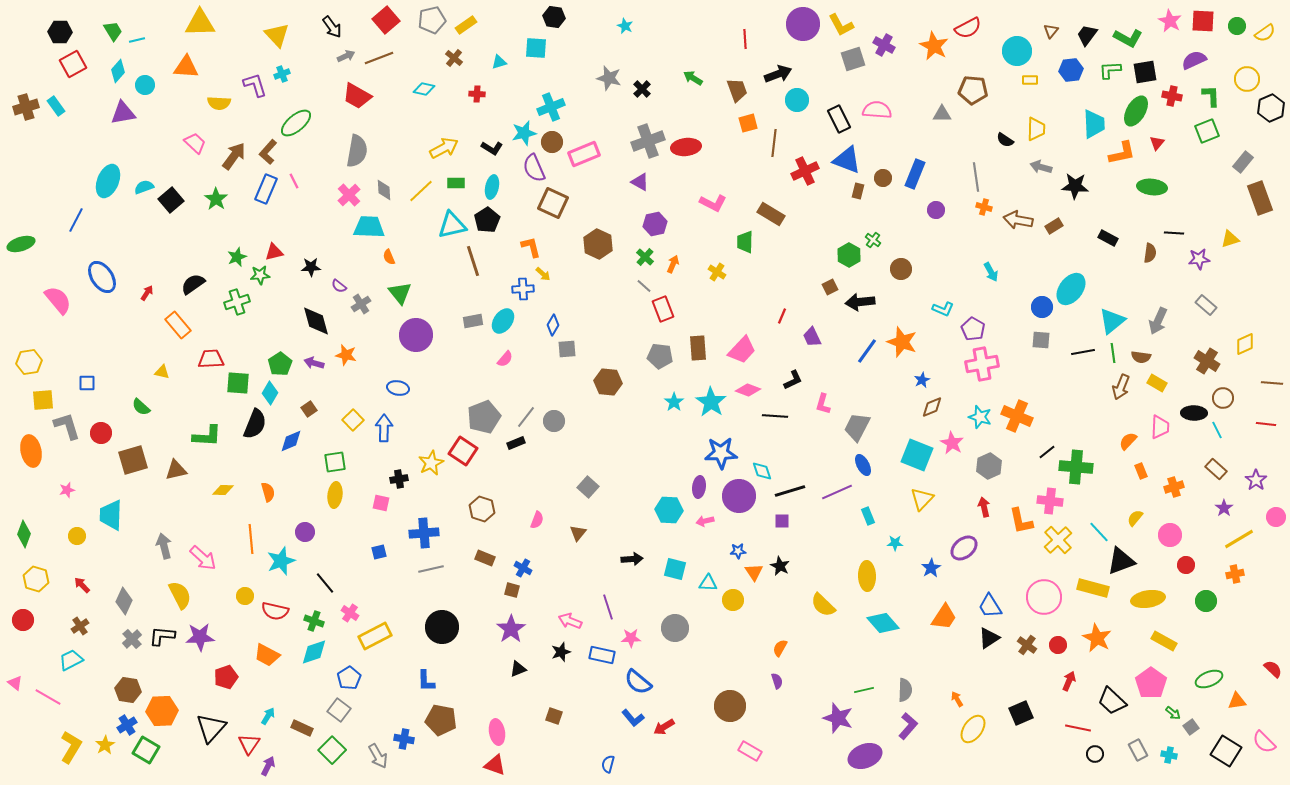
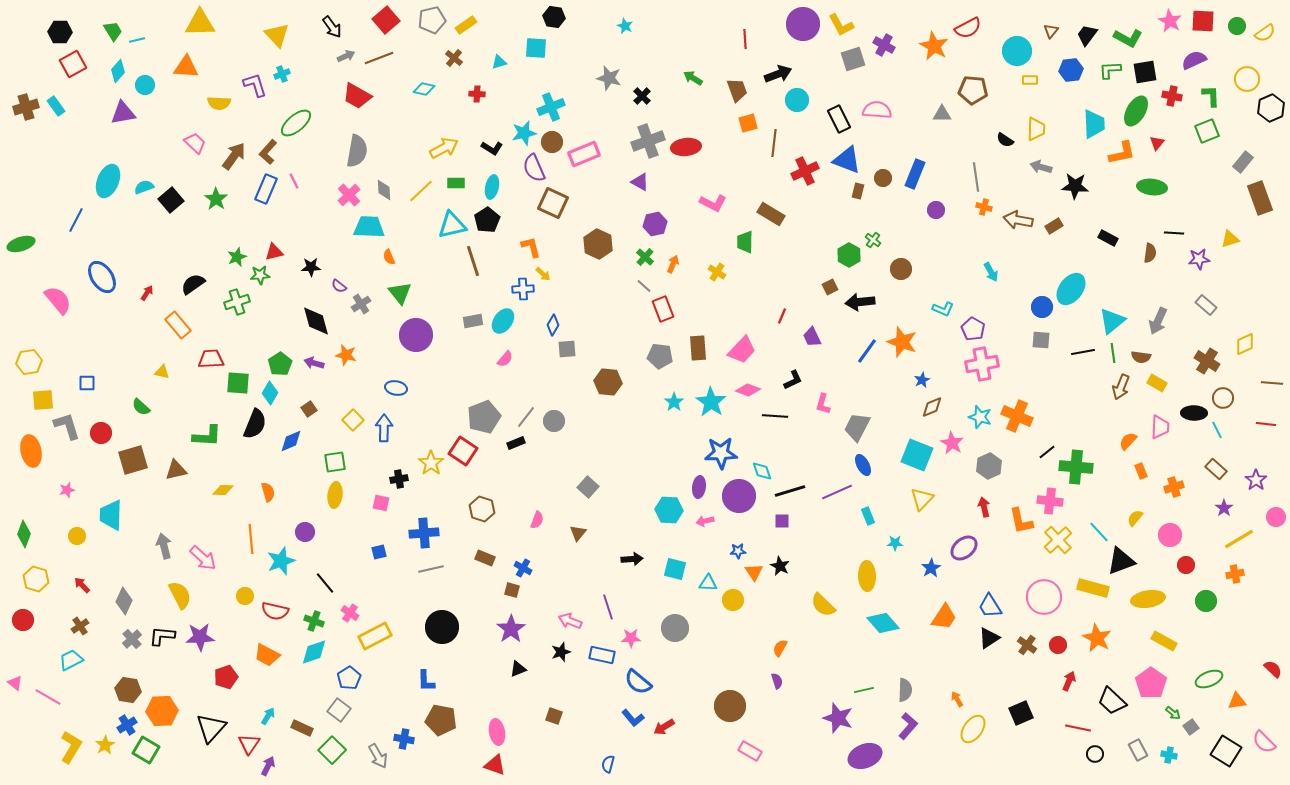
black cross at (642, 89): moved 7 px down
blue ellipse at (398, 388): moved 2 px left
yellow star at (431, 463): rotated 10 degrees counterclockwise
